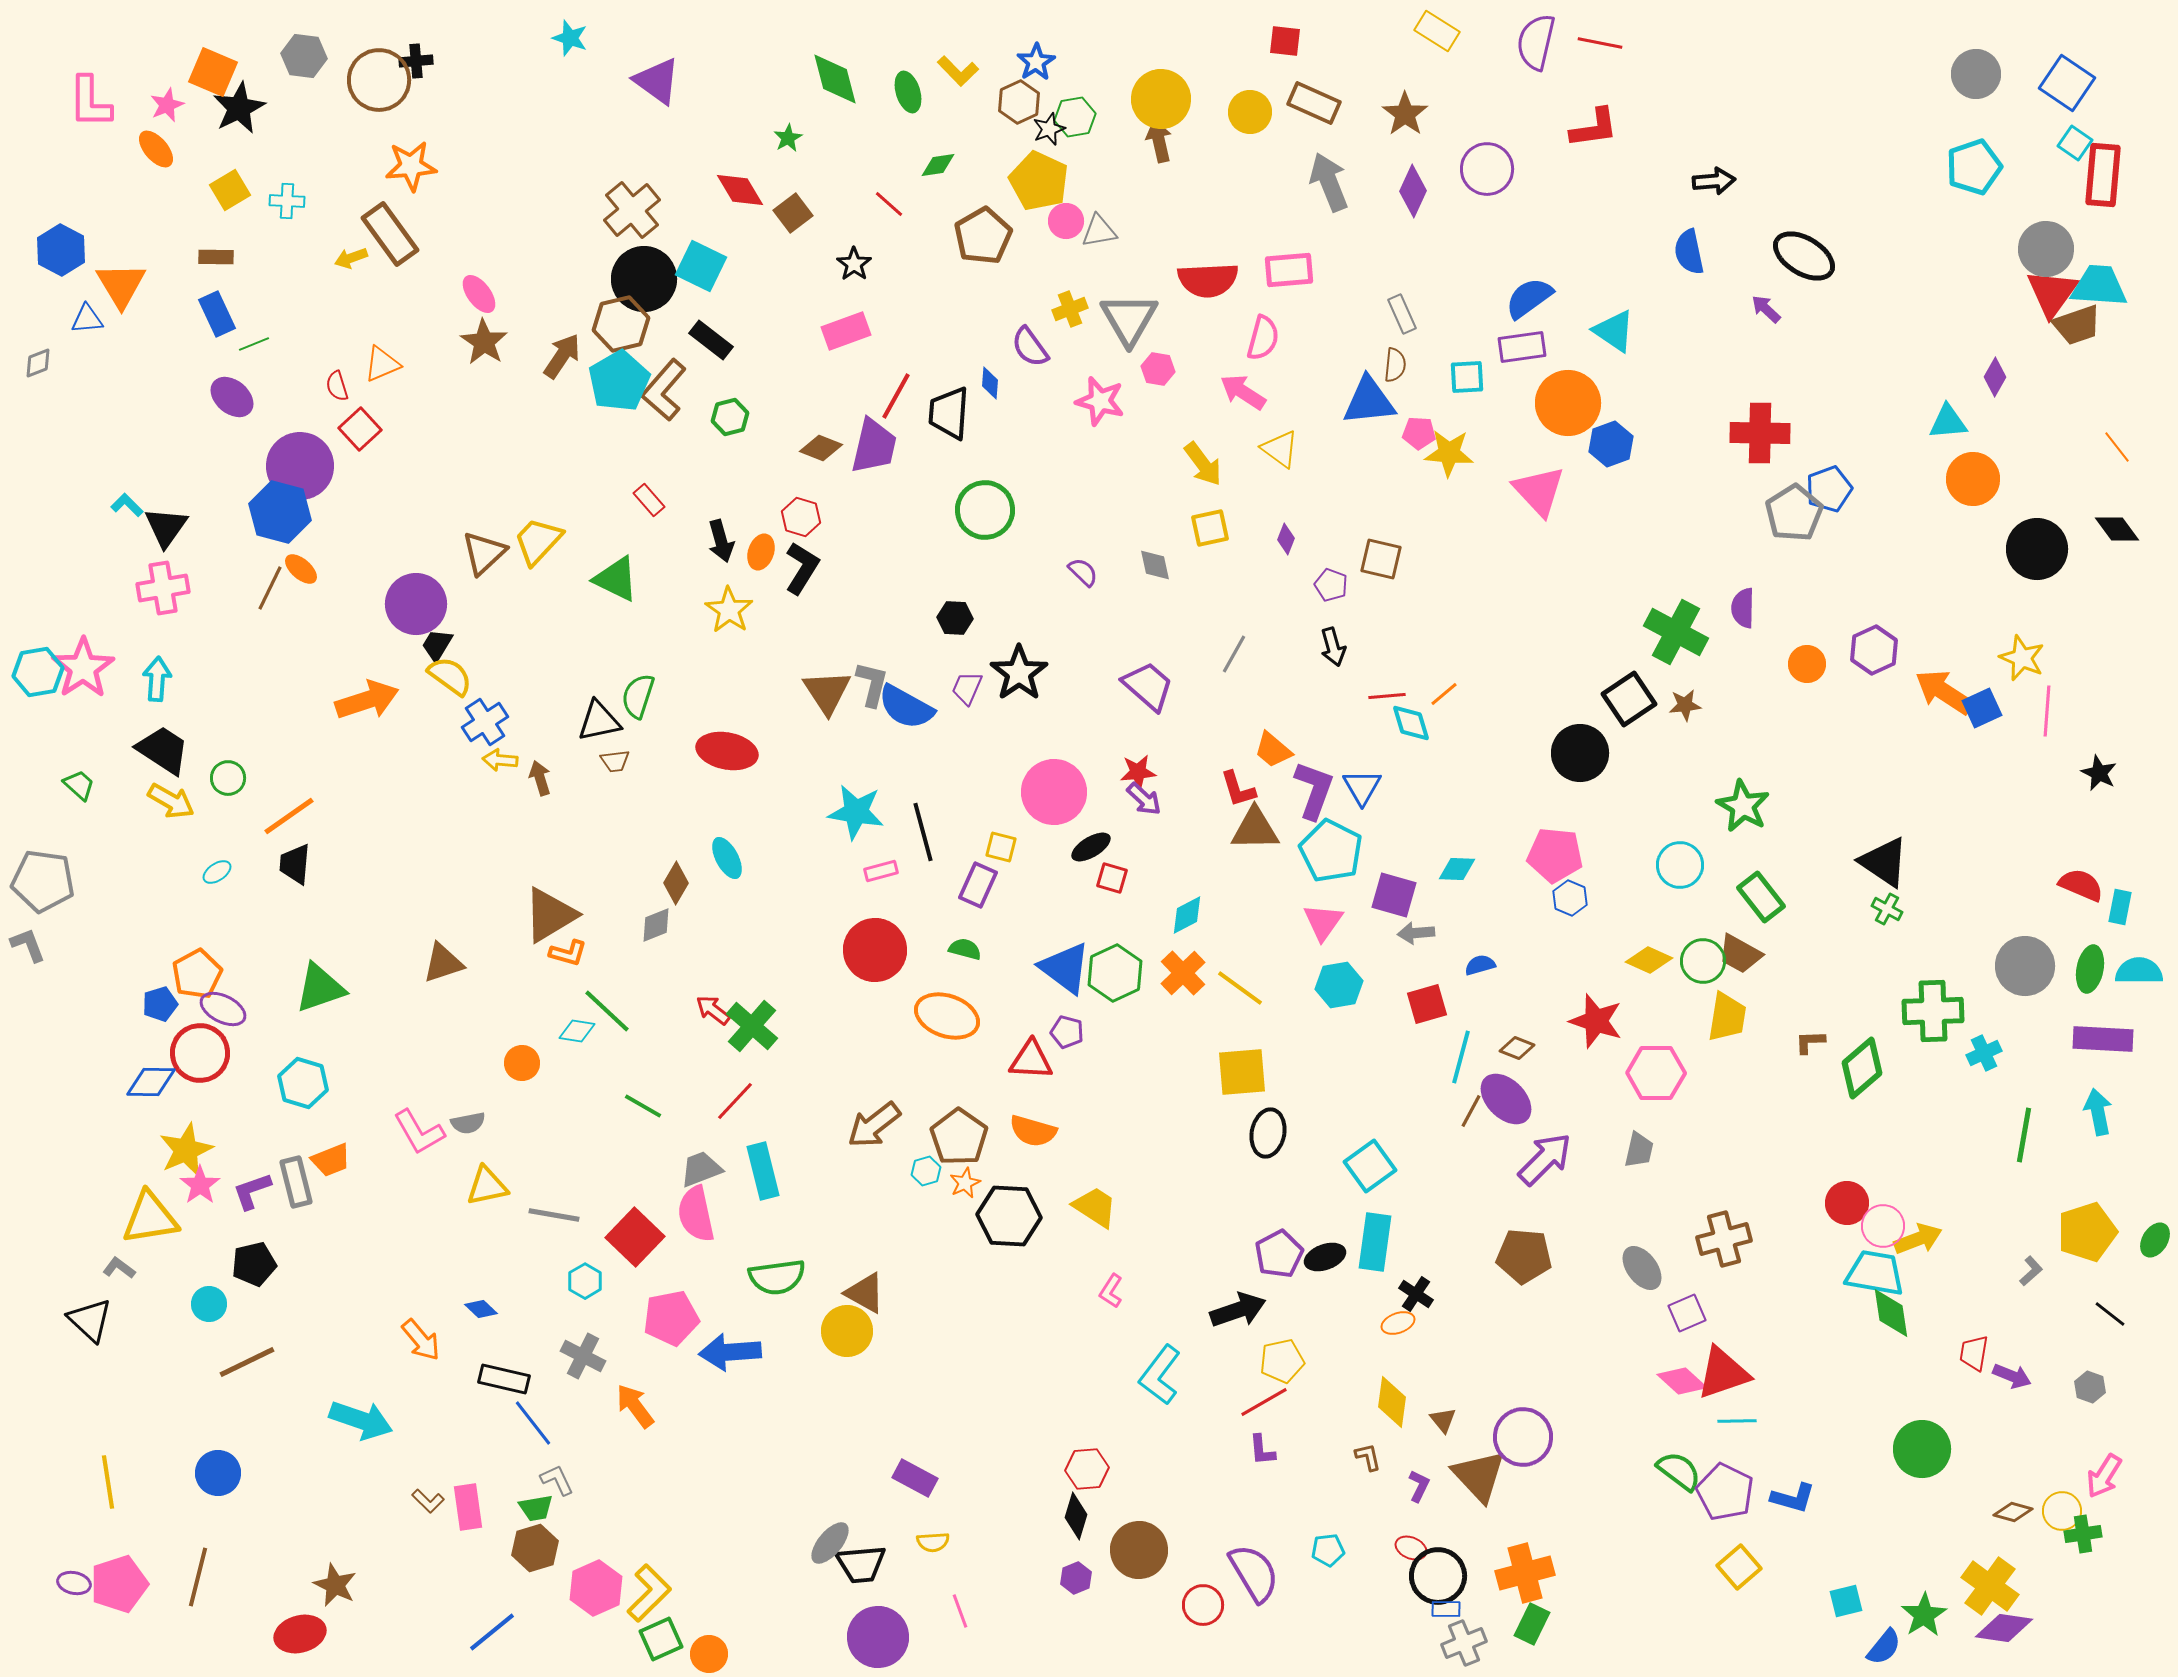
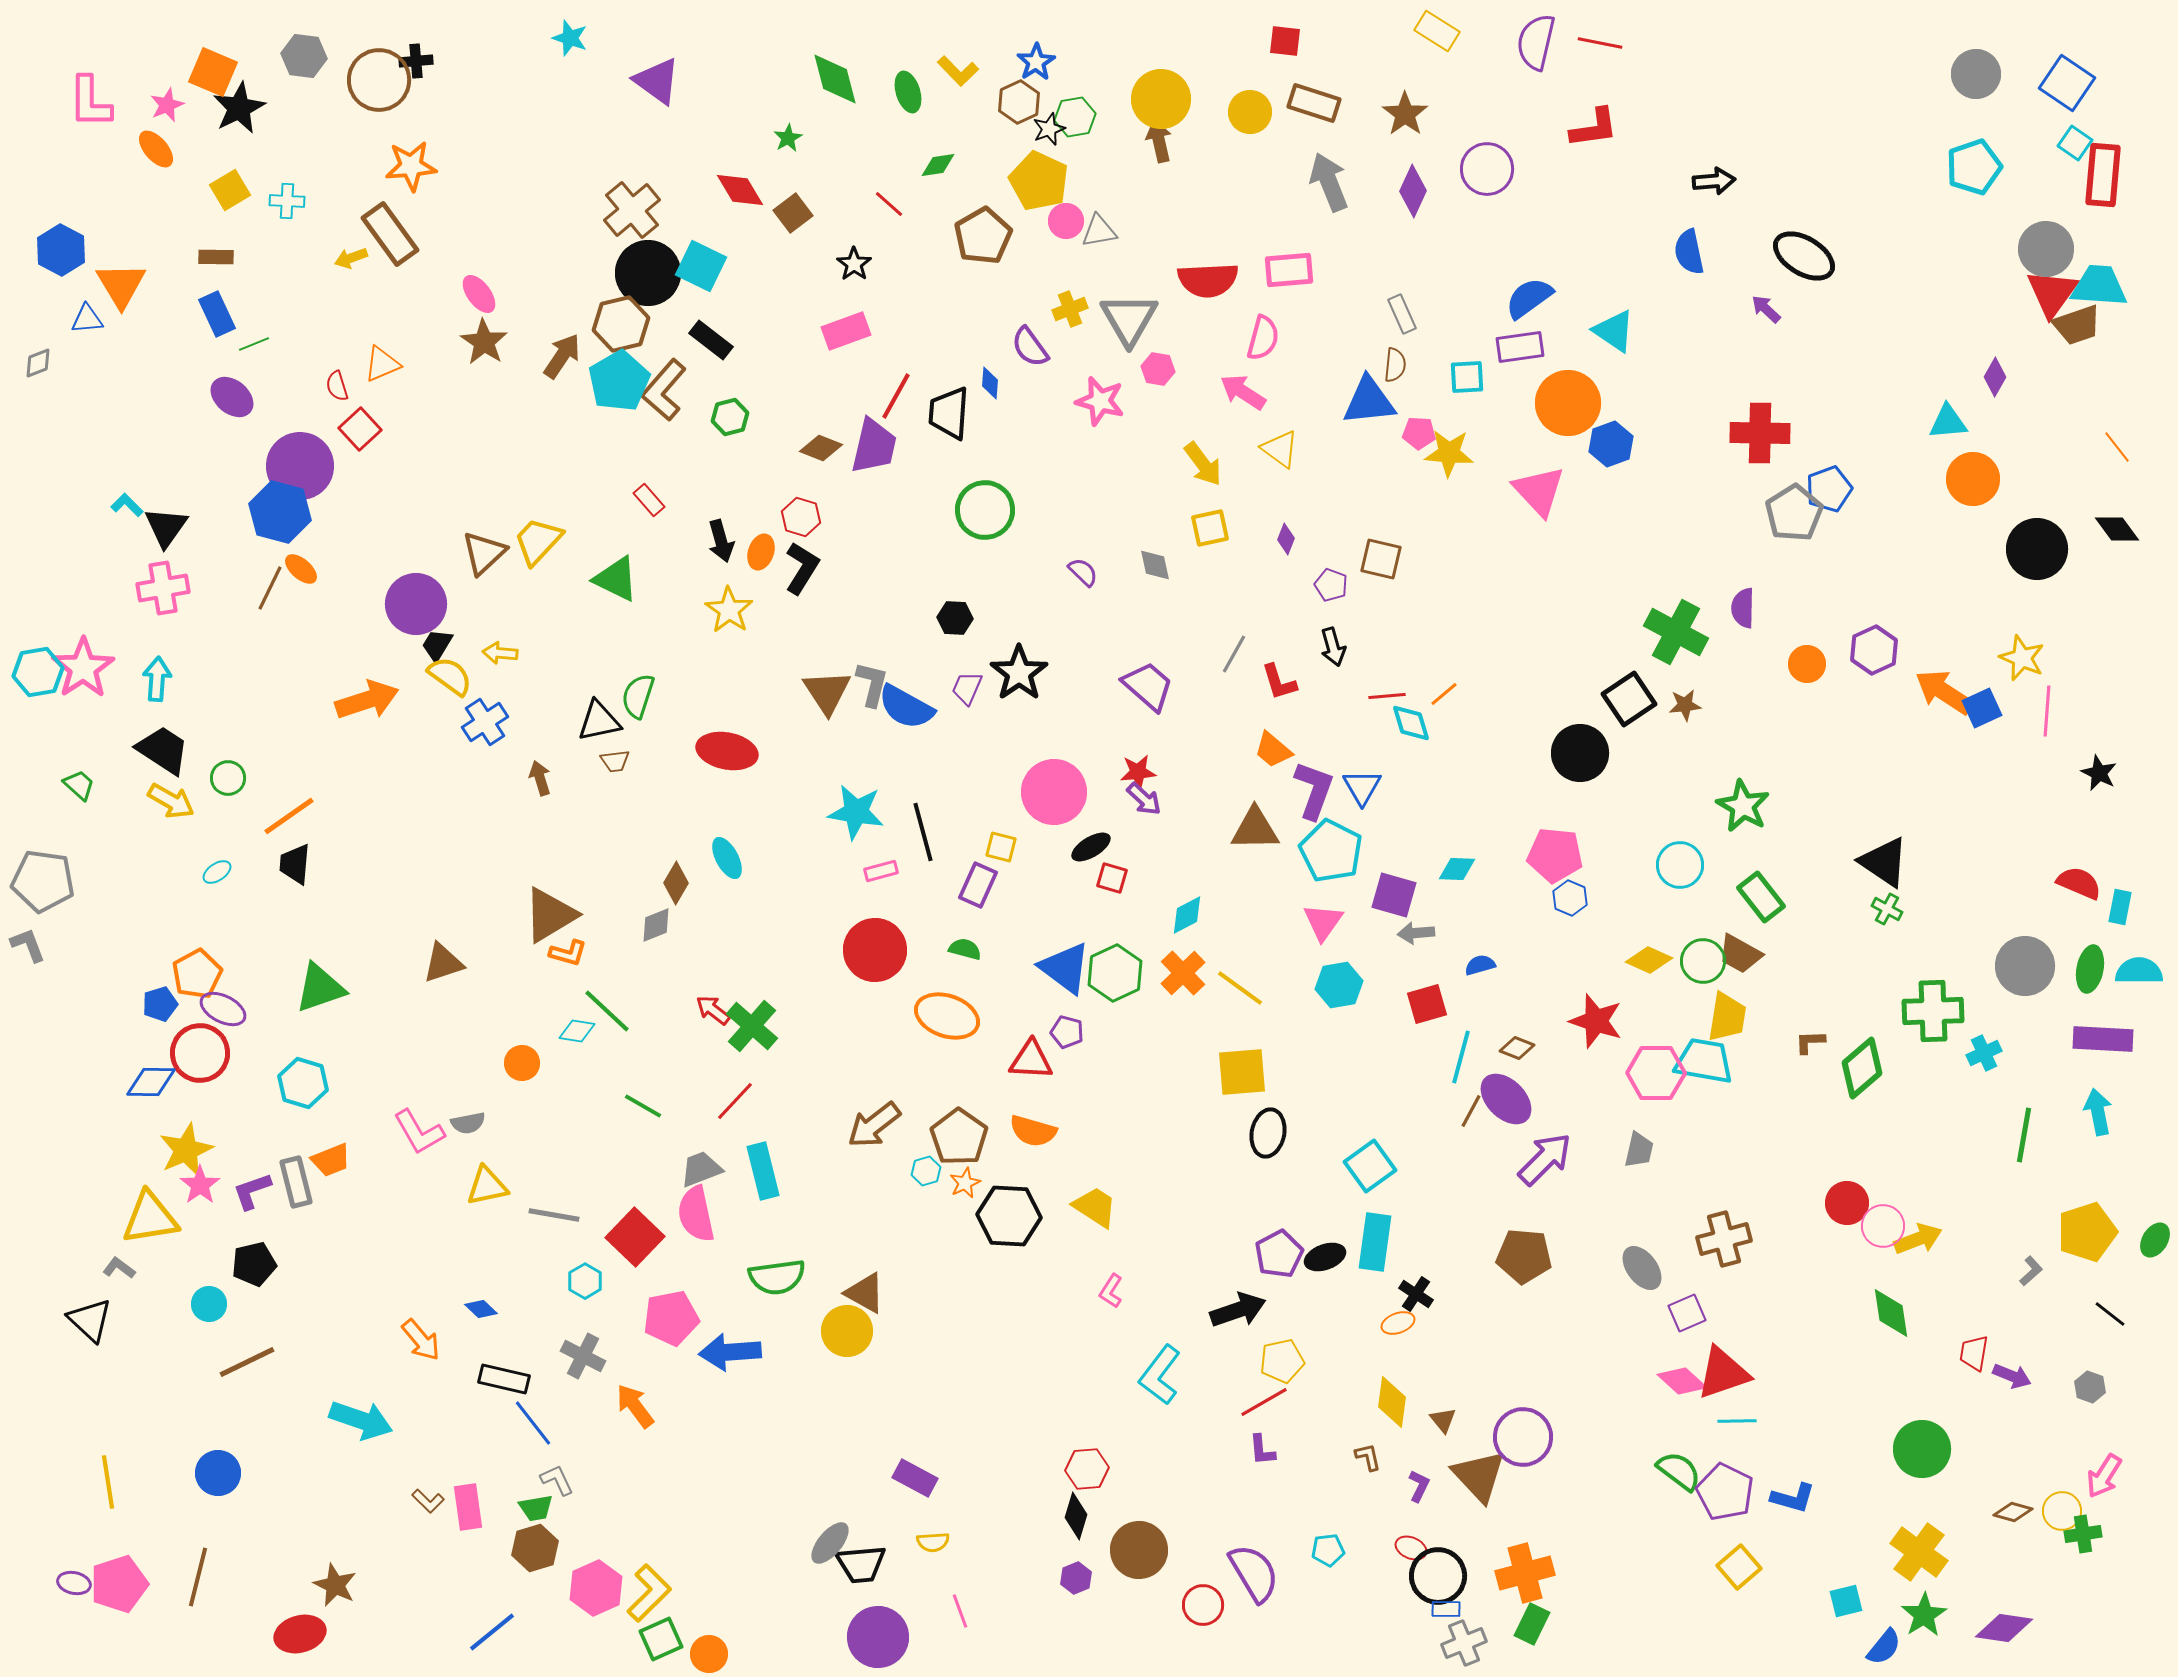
brown rectangle at (1314, 103): rotated 6 degrees counterclockwise
black circle at (644, 279): moved 4 px right, 6 px up
purple rectangle at (1522, 347): moved 2 px left
yellow arrow at (500, 760): moved 107 px up
red L-shape at (1238, 789): moved 41 px right, 107 px up
red semicircle at (2081, 885): moved 2 px left, 2 px up
cyan trapezoid at (1875, 1273): moved 171 px left, 212 px up
yellow cross at (1990, 1586): moved 71 px left, 34 px up
